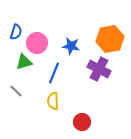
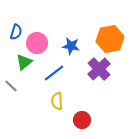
green triangle: rotated 24 degrees counterclockwise
purple cross: rotated 20 degrees clockwise
blue line: rotated 30 degrees clockwise
gray line: moved 5 px left, 5 px up
yellow semicircle: moved 4 px right
red circle: moved 2 px up
